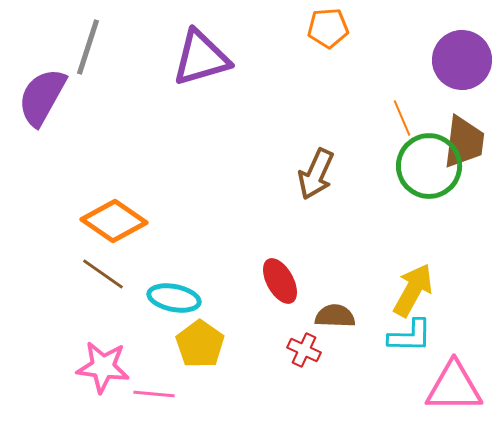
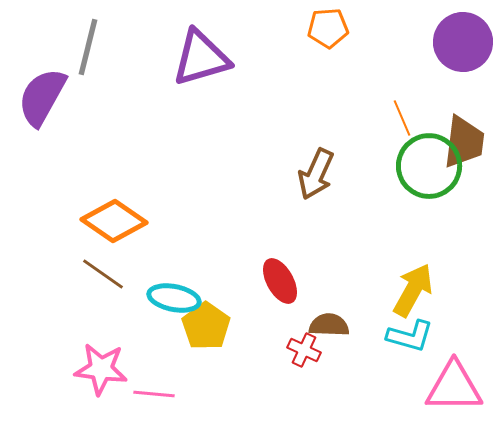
gray line: rotated 4 degrees counterclockwise
purple circle: moved 1 px right, 18 px up
brown semicircle: moved 6 px left, 9 px down
cyan L-shape: rotated 15 degrees clockwise
yellow pentagon: moved 6 px right, 18 px up
pink star: moved 2 px left, 2 px down
